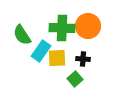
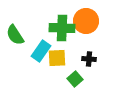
orange circle: moved 2 px left, 5 px up
green semicircle: moved 7 px left
black cross: moved 6 px right
